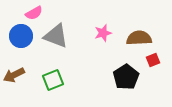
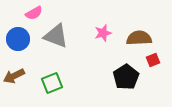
blue circle: moved 3 px left, 3 px down
brown arrow: moved 1 px down
green square: moved 1 px left, 3 px down
